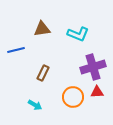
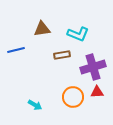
brown rectangle: moved 19 px right, 18 px up; rotated 56 degrees clockwise
